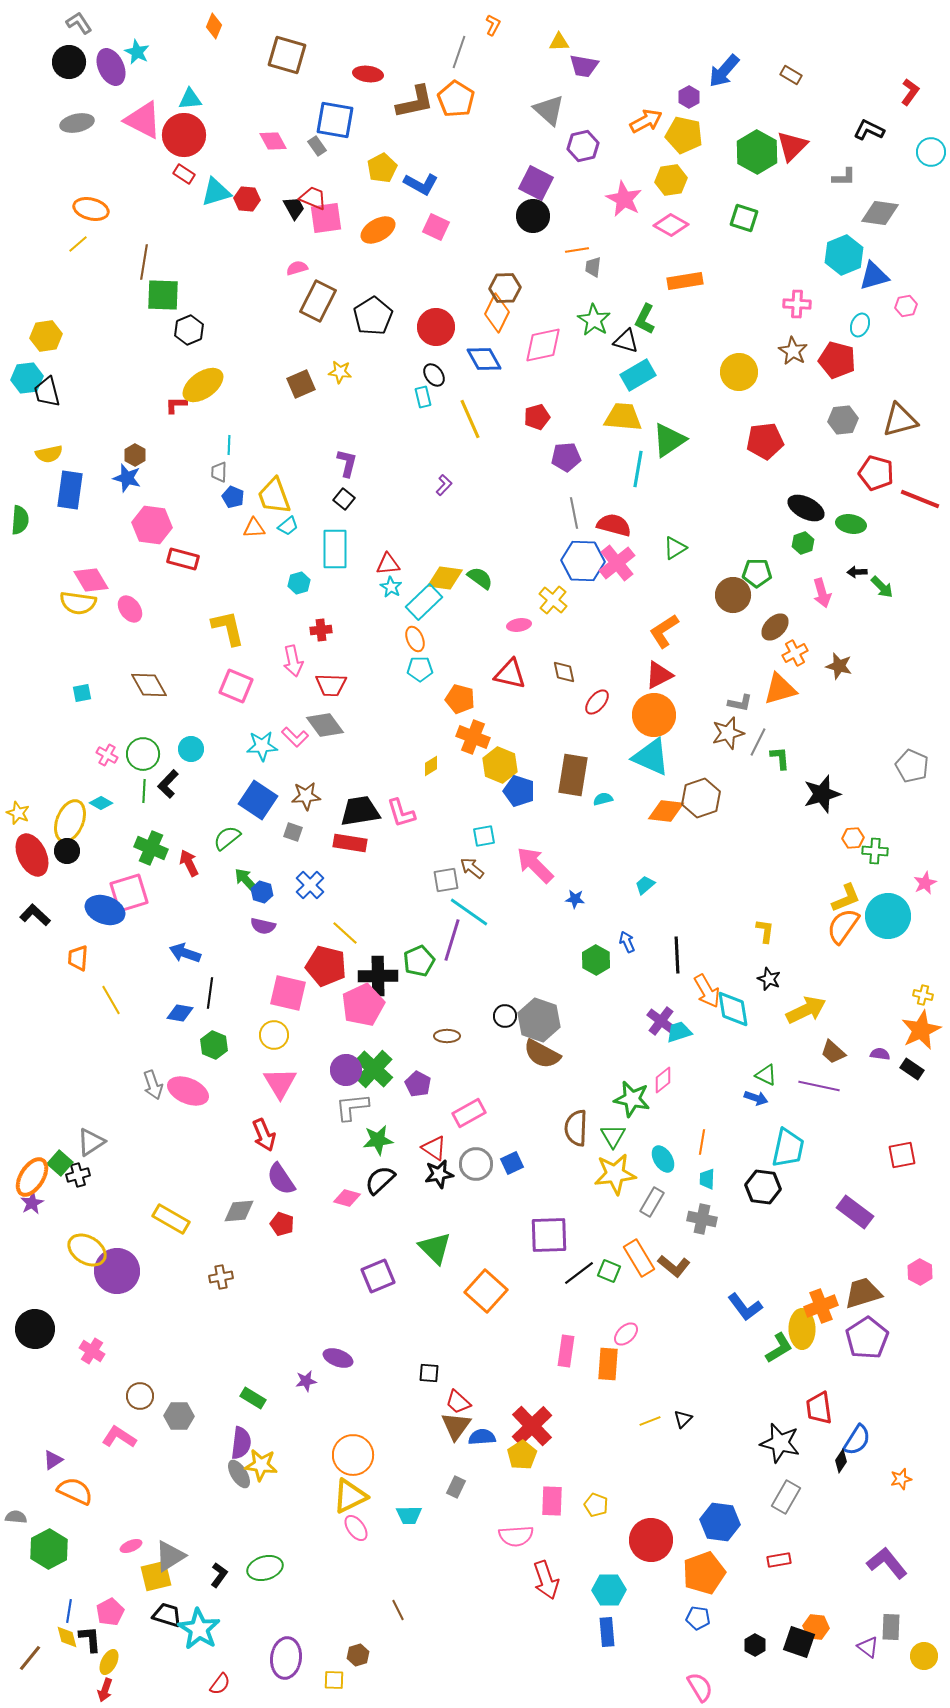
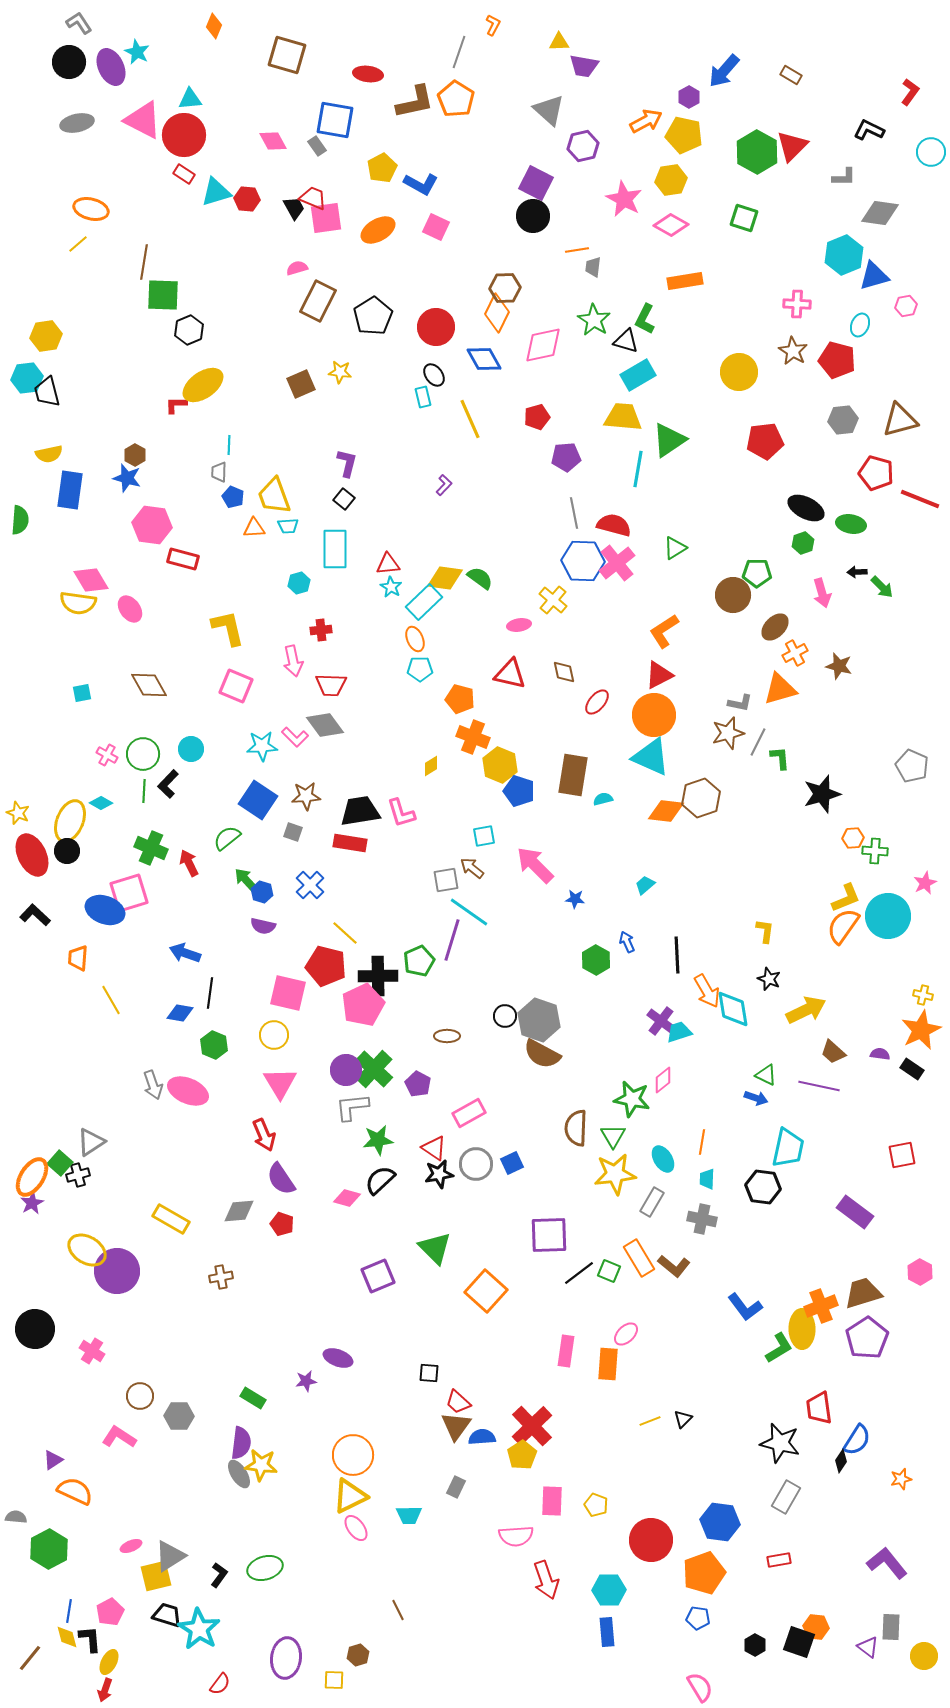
cyan trapezoid at (288, 526): rotated 35 degrees clockwise
